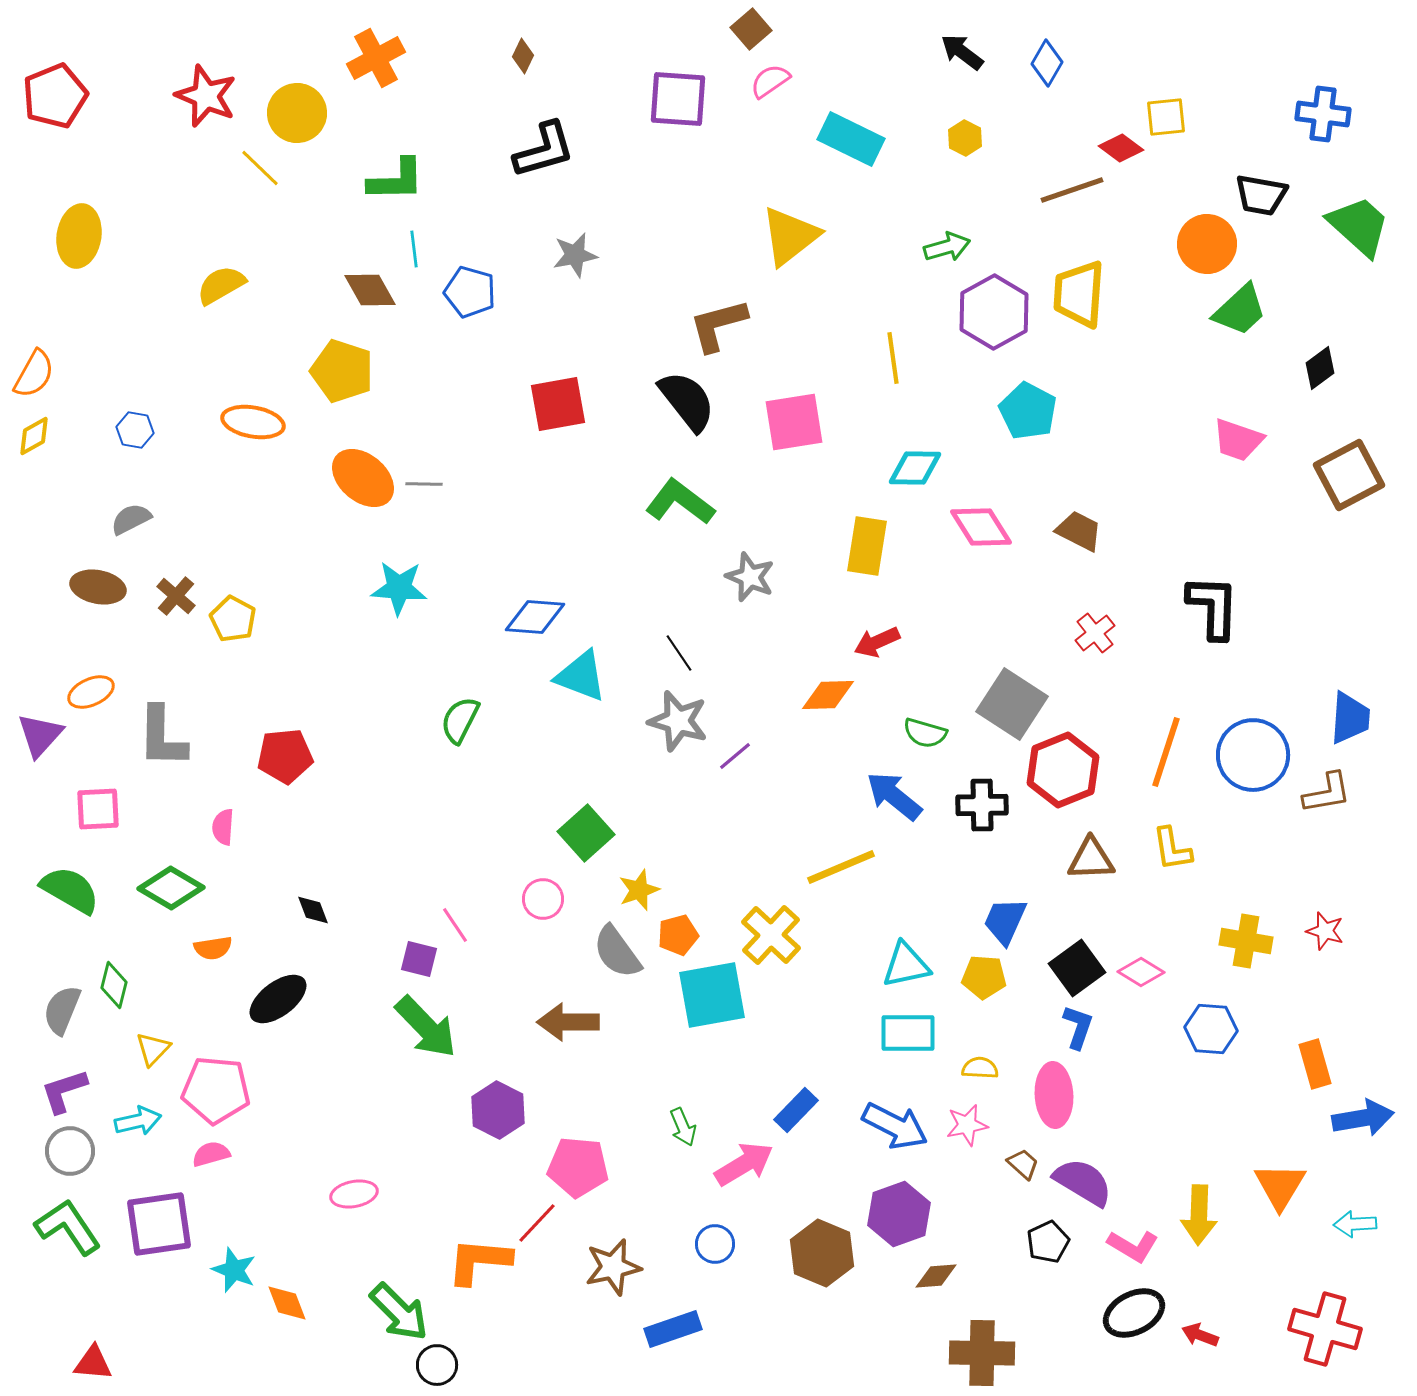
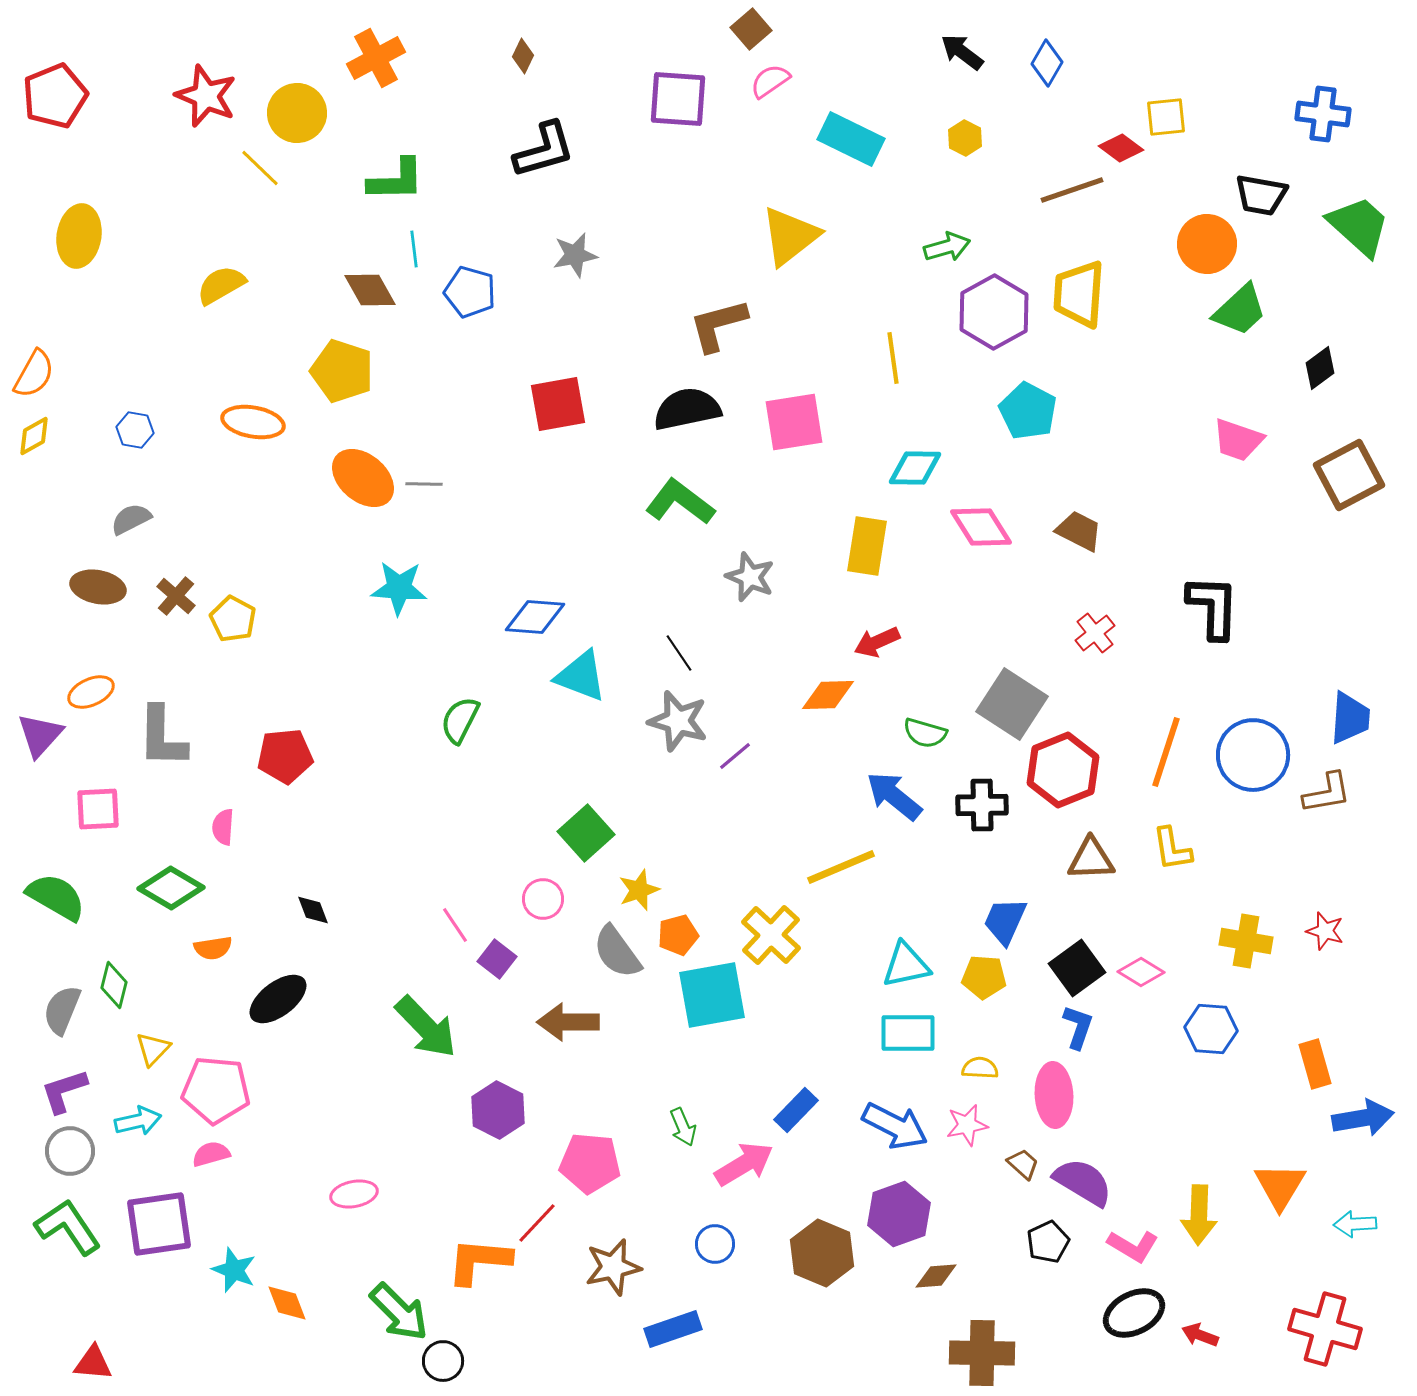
black semicircle at (687, 401): moved 8 px down; rotated 64 degrees counterclockwise
green semicircle at (70, 890): moved 14 px left, 7 px down
purple square at (419, 959): moved 78 px right; rotated 24 degrees clockwise
pink pentagon at (578, 1167): moved 12 px right, 4 px up
black circle at (437, 1365): moved 6 px right, 4 px up
